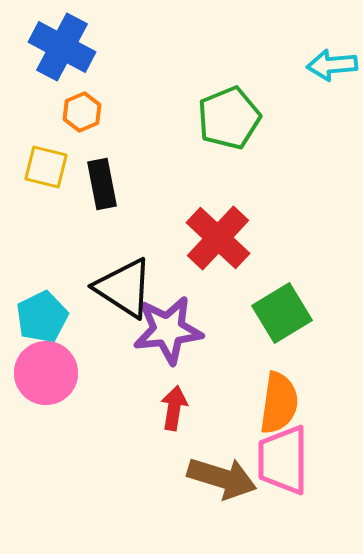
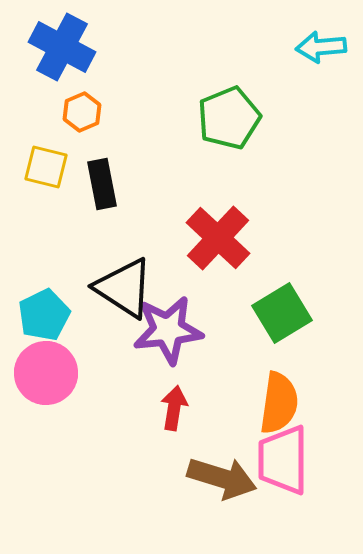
cyan arrow: moved 11 px left, 18 px up
cyan pentagon: moved 2 px right, 2 px up
